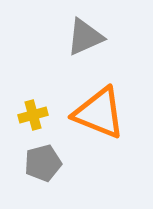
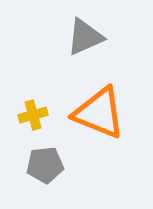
gray pentagon: moved 2 px right, 2 px down; rotated 9 degrees clockwise
